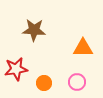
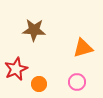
orange triangle: rotated 15 degrees counterclockwise
red star: rotated 15 degrees counterclockwise
orange circle: moved 5 px left, 1 px down
